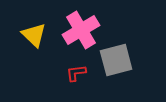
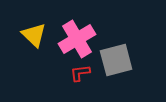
pink cross: moved 4 px left, 9 px down
red L-shape: moved 4 px right
